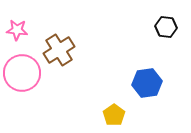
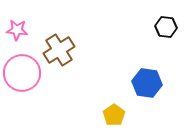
blue hexagon: rotated 16 degrees clockwise
